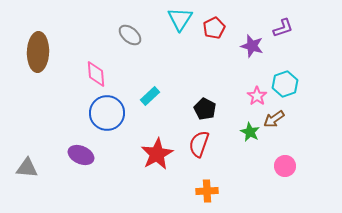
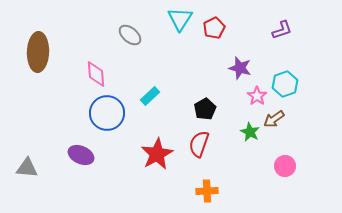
purple L-shape: moved 1 px left, 2 px down
purple star: moved 12 px left, 22 px down
black pentagon: rotated 15 degrees clockwise
